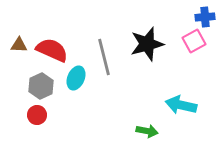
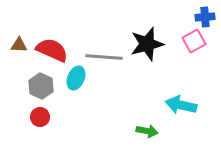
gray line: rotated 72 degrees counterclockwise
gray hexagon: rotated 10 degrees counterclockwise
red circle: moved 3 px right, 2 px down
